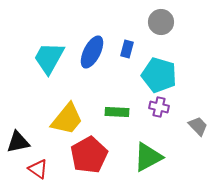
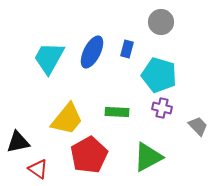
purple cross: moved 3 px right, 1 px down
